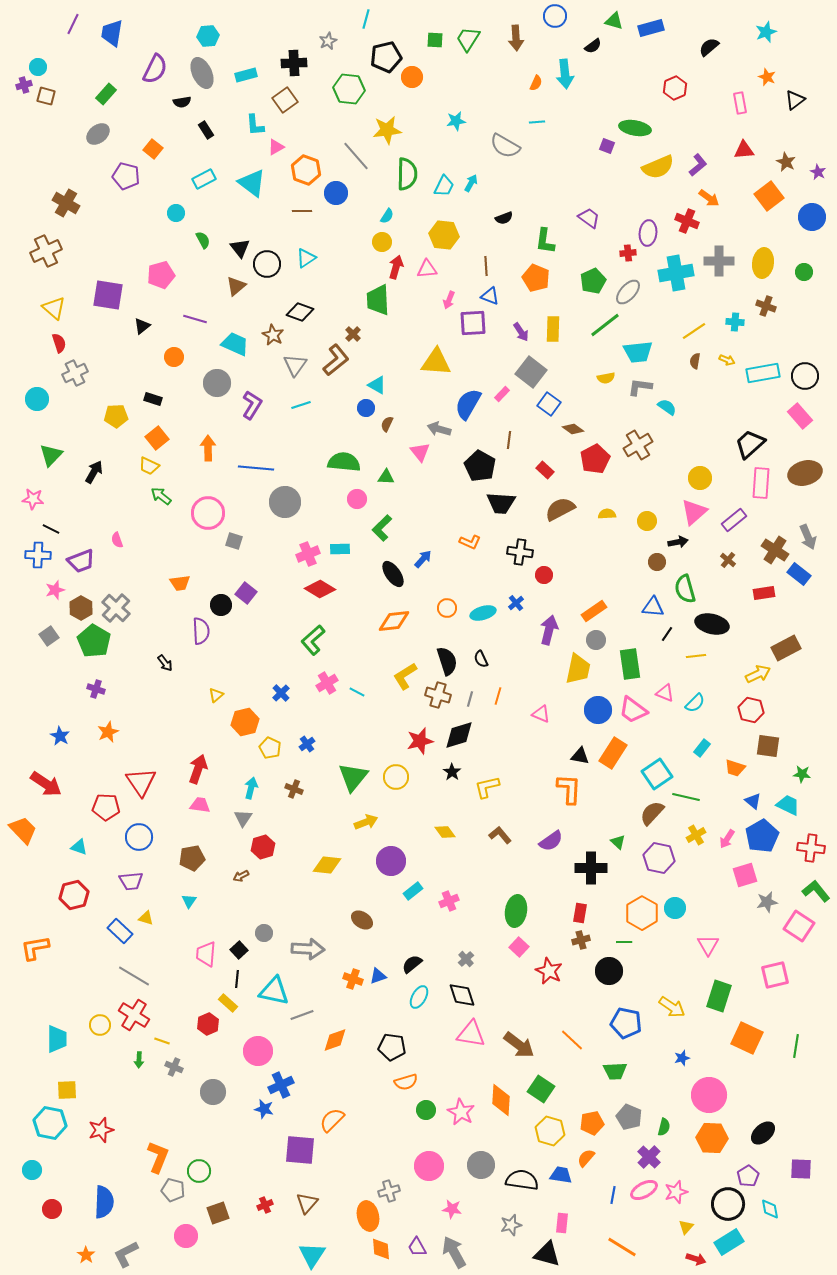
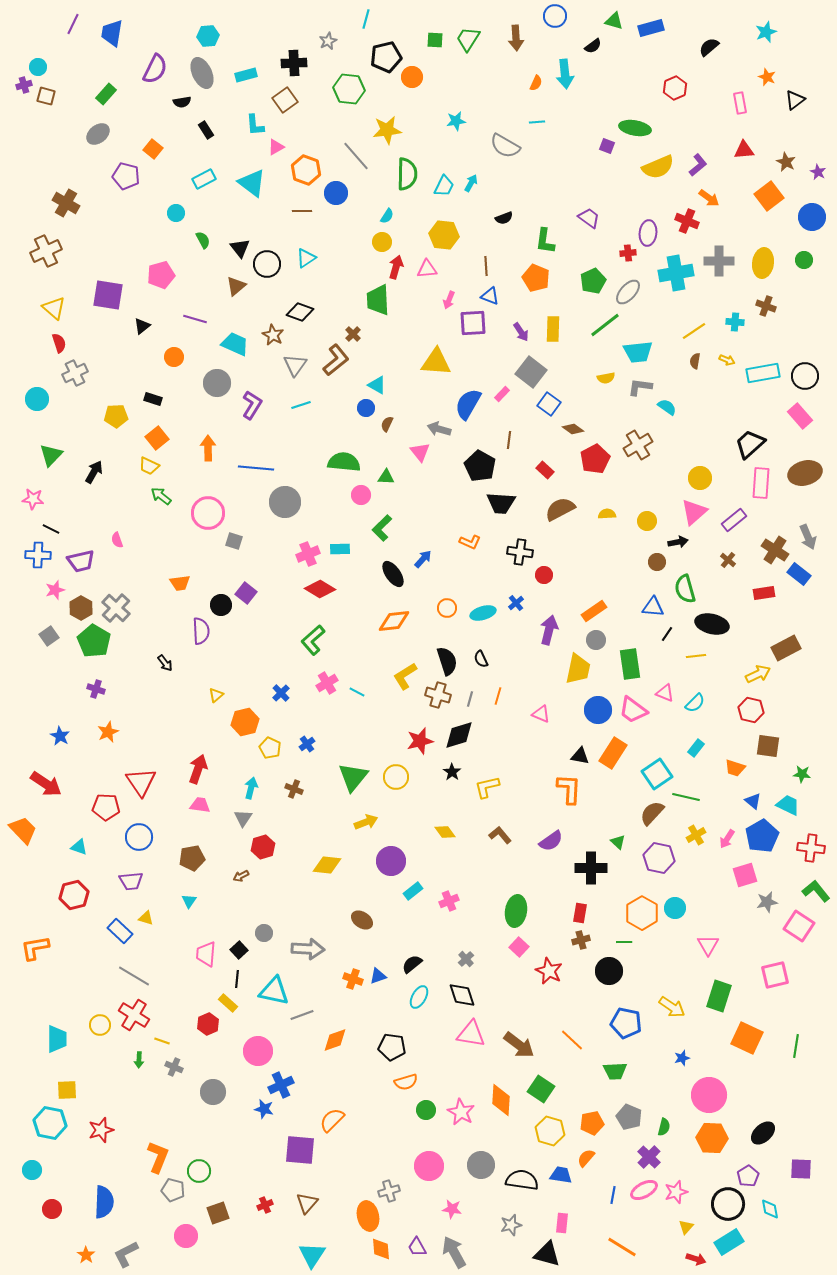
green circle at (804, 272): moved 12 px up
pink circle at (357, 499): moved 4 px right, 4 px up
purple trapezoid at (81, 561): rotated 8 degrees clockwise
cyan rectangle at (702, 748): moved 6 px left
